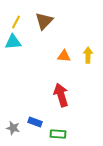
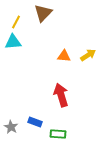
brown triangle: moved 1 px left, 8 px up
yellow arrow: rotated 56 degrees clockwise
gray star: moved 2 px left, 1 px up; rotated 16 degrees clockwise
